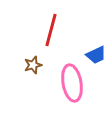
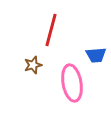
blue trapezoid: rotated 20 degrees clockwise
